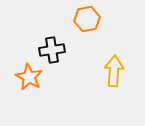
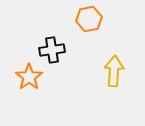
orange hexagon: moved 2 px right
orange star: rotated 8 degrees clockwise
